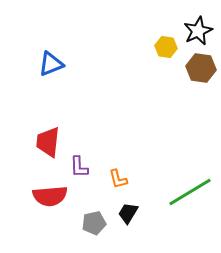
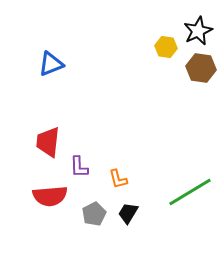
gray pentagon: moved 9 px up; rotated 15 degrees counterclockwise
